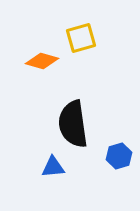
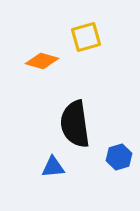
yellow square: moved 5 px right, 1 px up
black semicircle: moved 2 px right
blue hexagon: moved 1 px down
